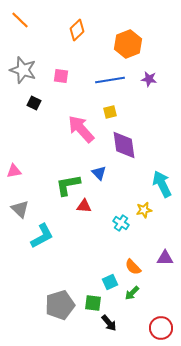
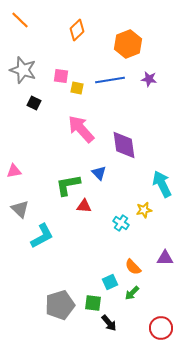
yellow square: moved 33 px left, 24 px up; rotated 24 degrees clockwise
